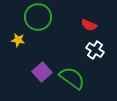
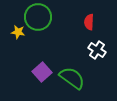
red semicircle: moved 3 px up; rotated 70 degrees clockwise
yellow star: moved 8 px up
white cross: moved 2 px right
